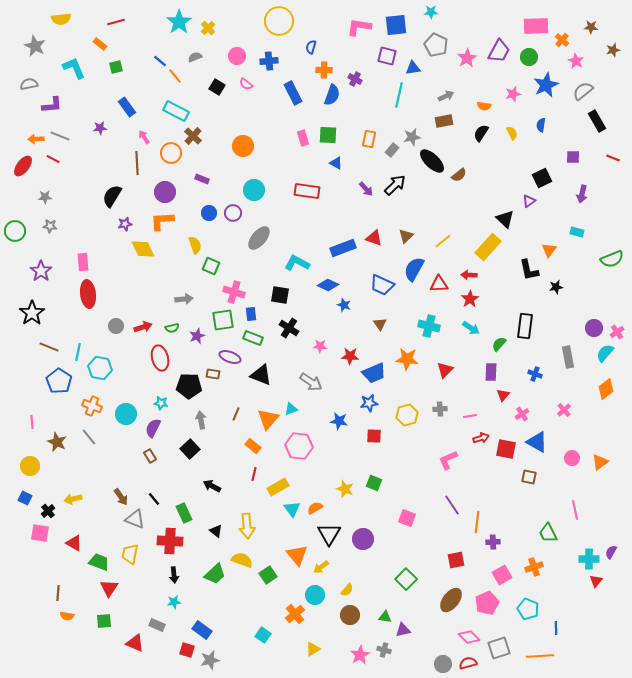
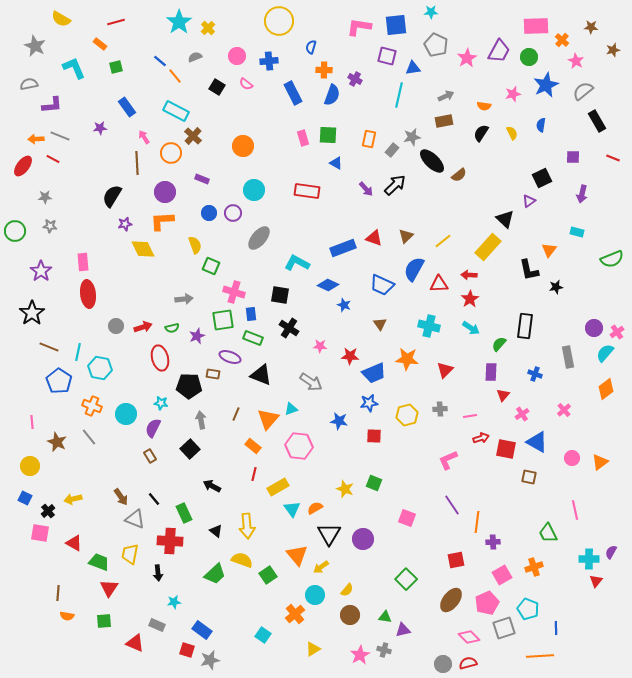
yellow semicircle at (61, 19): rotated 36 degrees clockwise
black arrow at (174, 575): moved 16 px left, 2 px up
gray square at (499, 648): moved 5 px right, 20 px up
